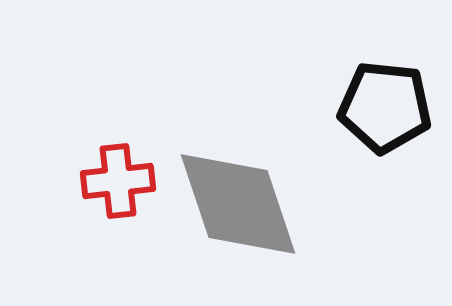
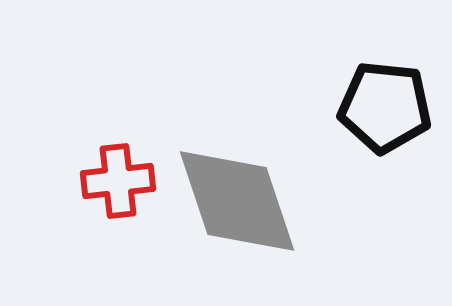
gray diamond: moved 1 px left, 3 px up
